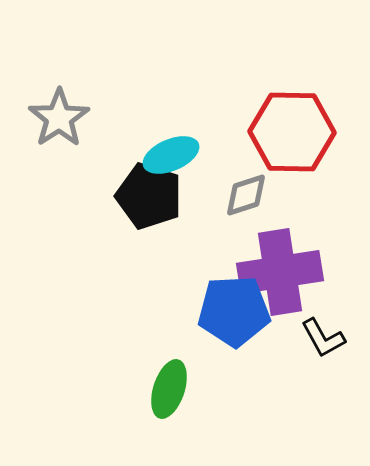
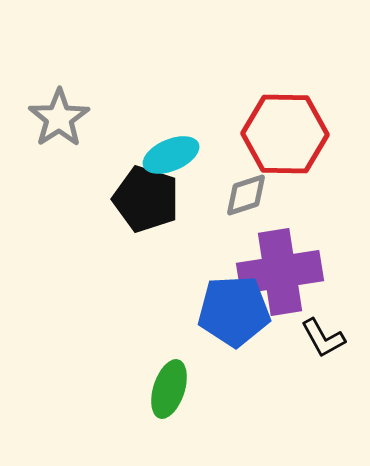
red hexagon: moved 7 px left, 2 px down
black pentagon: moved 3 px left, 3 px down
